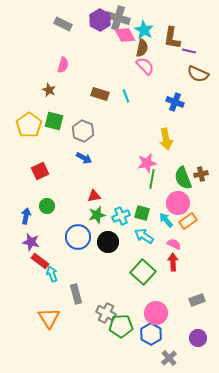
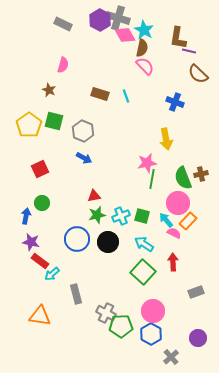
brown L-shape at (172, 38): moved 6 px right
brown semicircle at (198, 74): rotated 20 degrees clockwise
red square at (40, 171): moved 2 px up
green circle at (47, 206): moved 5 px left, 3 px up
green square at (142, 213): moved 3 px down
orange rectangle at (188, 221): rotated 12 degrees counterclockwise
cyan arrow at (144, 236): moved 8 px down
blue circle at (78, 237): moved 1 px left, 2 px down
pink semicircle at (174, 244): moved 11 px up
cyan arrow at (52, 274): rotated 112 degrees counterclockwise
gray rectangle at (197, 300): moved 1 px left, 8 px up
pink circle at (156, 313): moved 3 px left, 2 px up
orange triangle at (49, 318): moved 9 px left, 2 px up; rotated 50 degrees counterclockwise
gray cross at (169, 358): moved 2 px right, 1 px up
